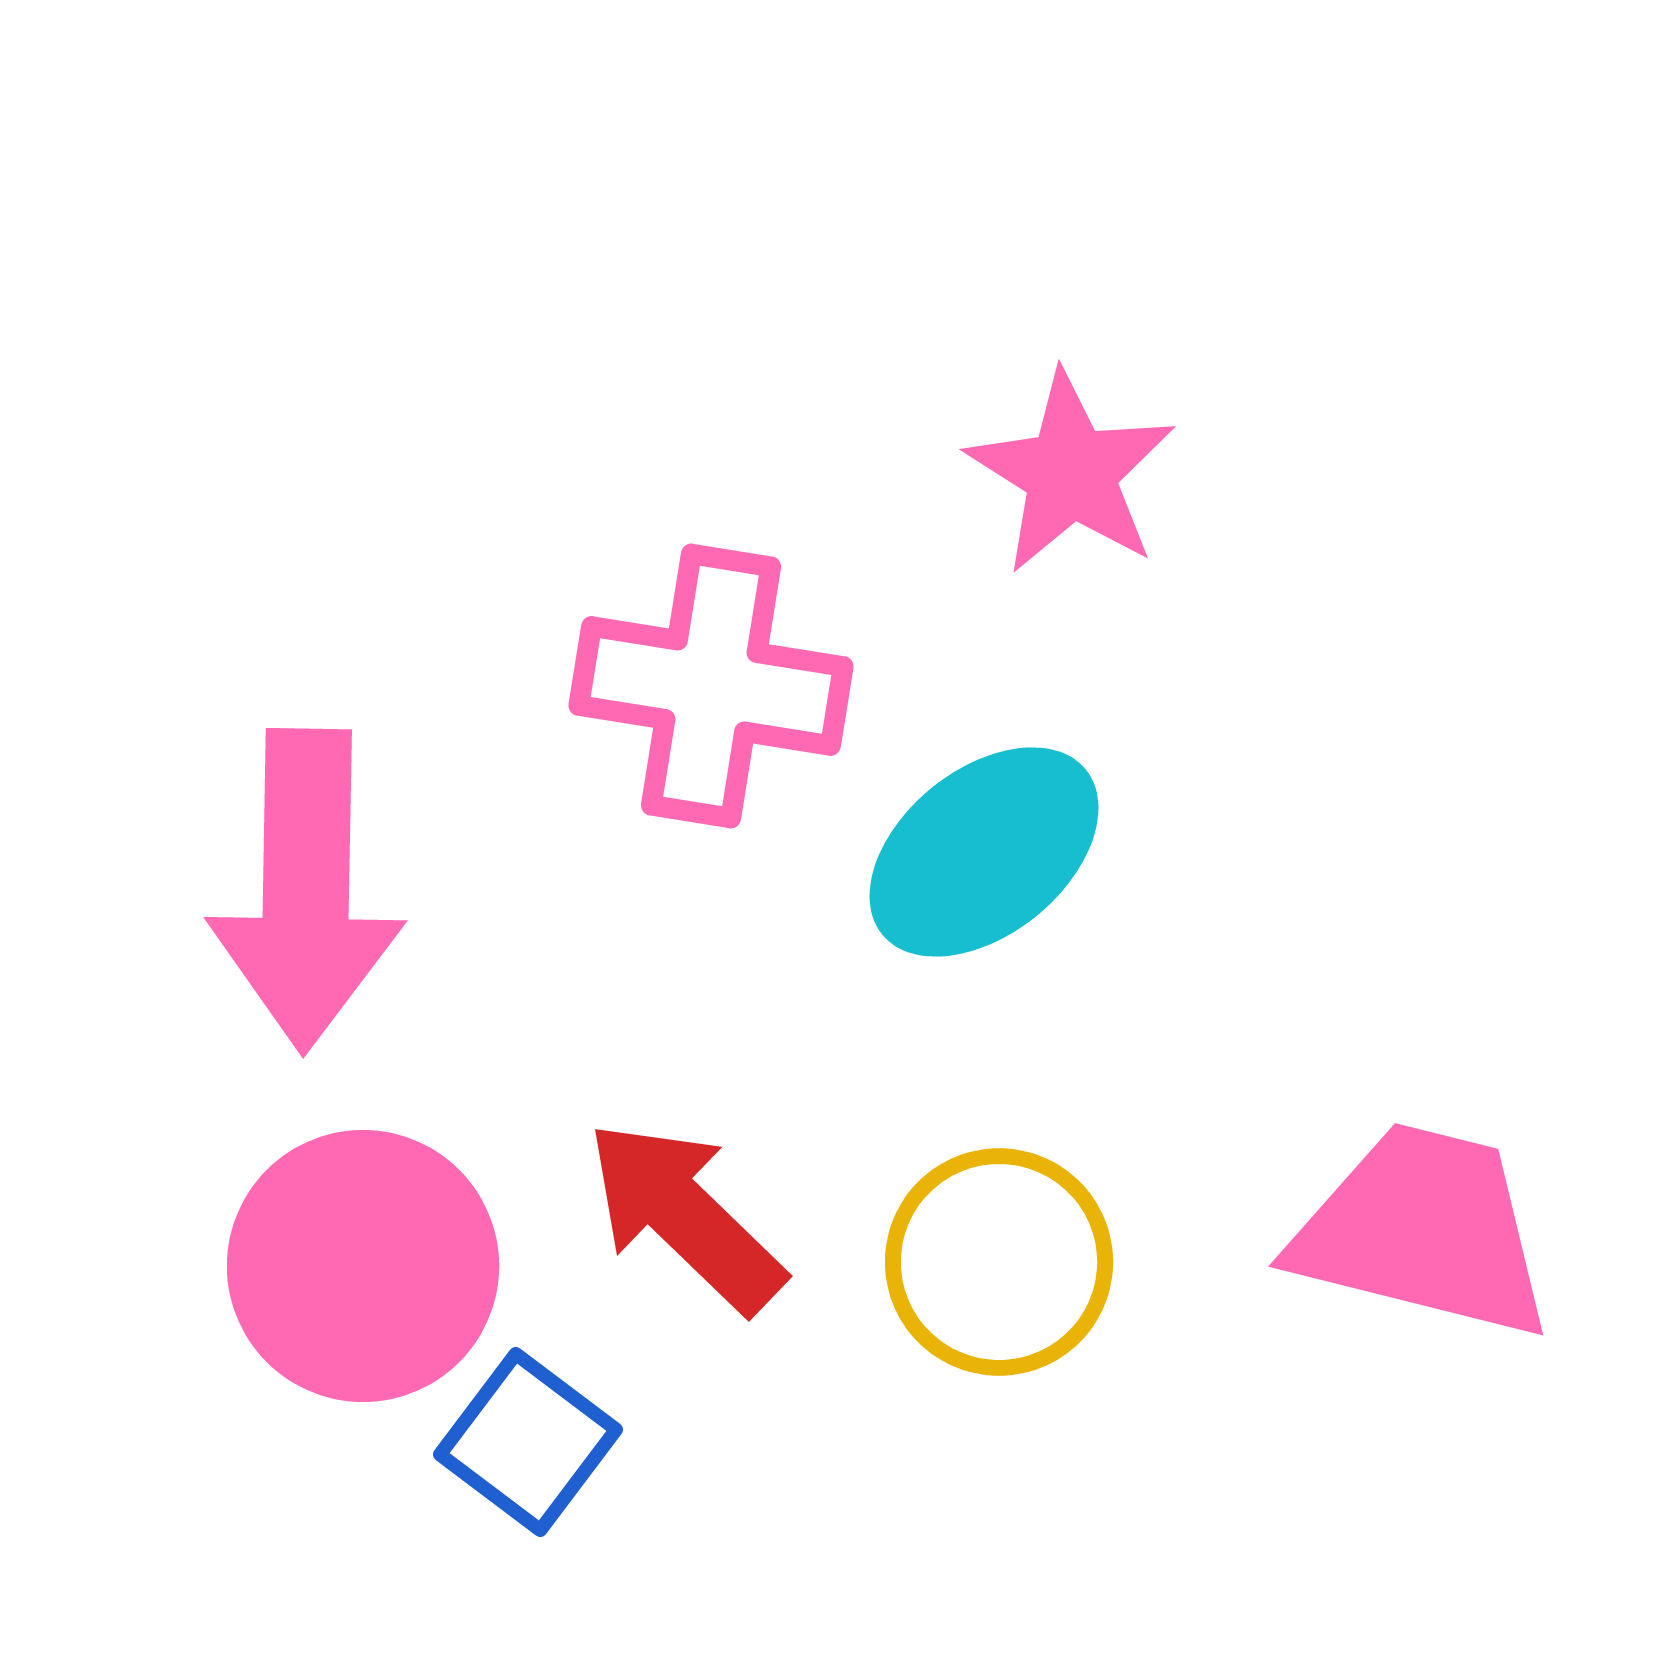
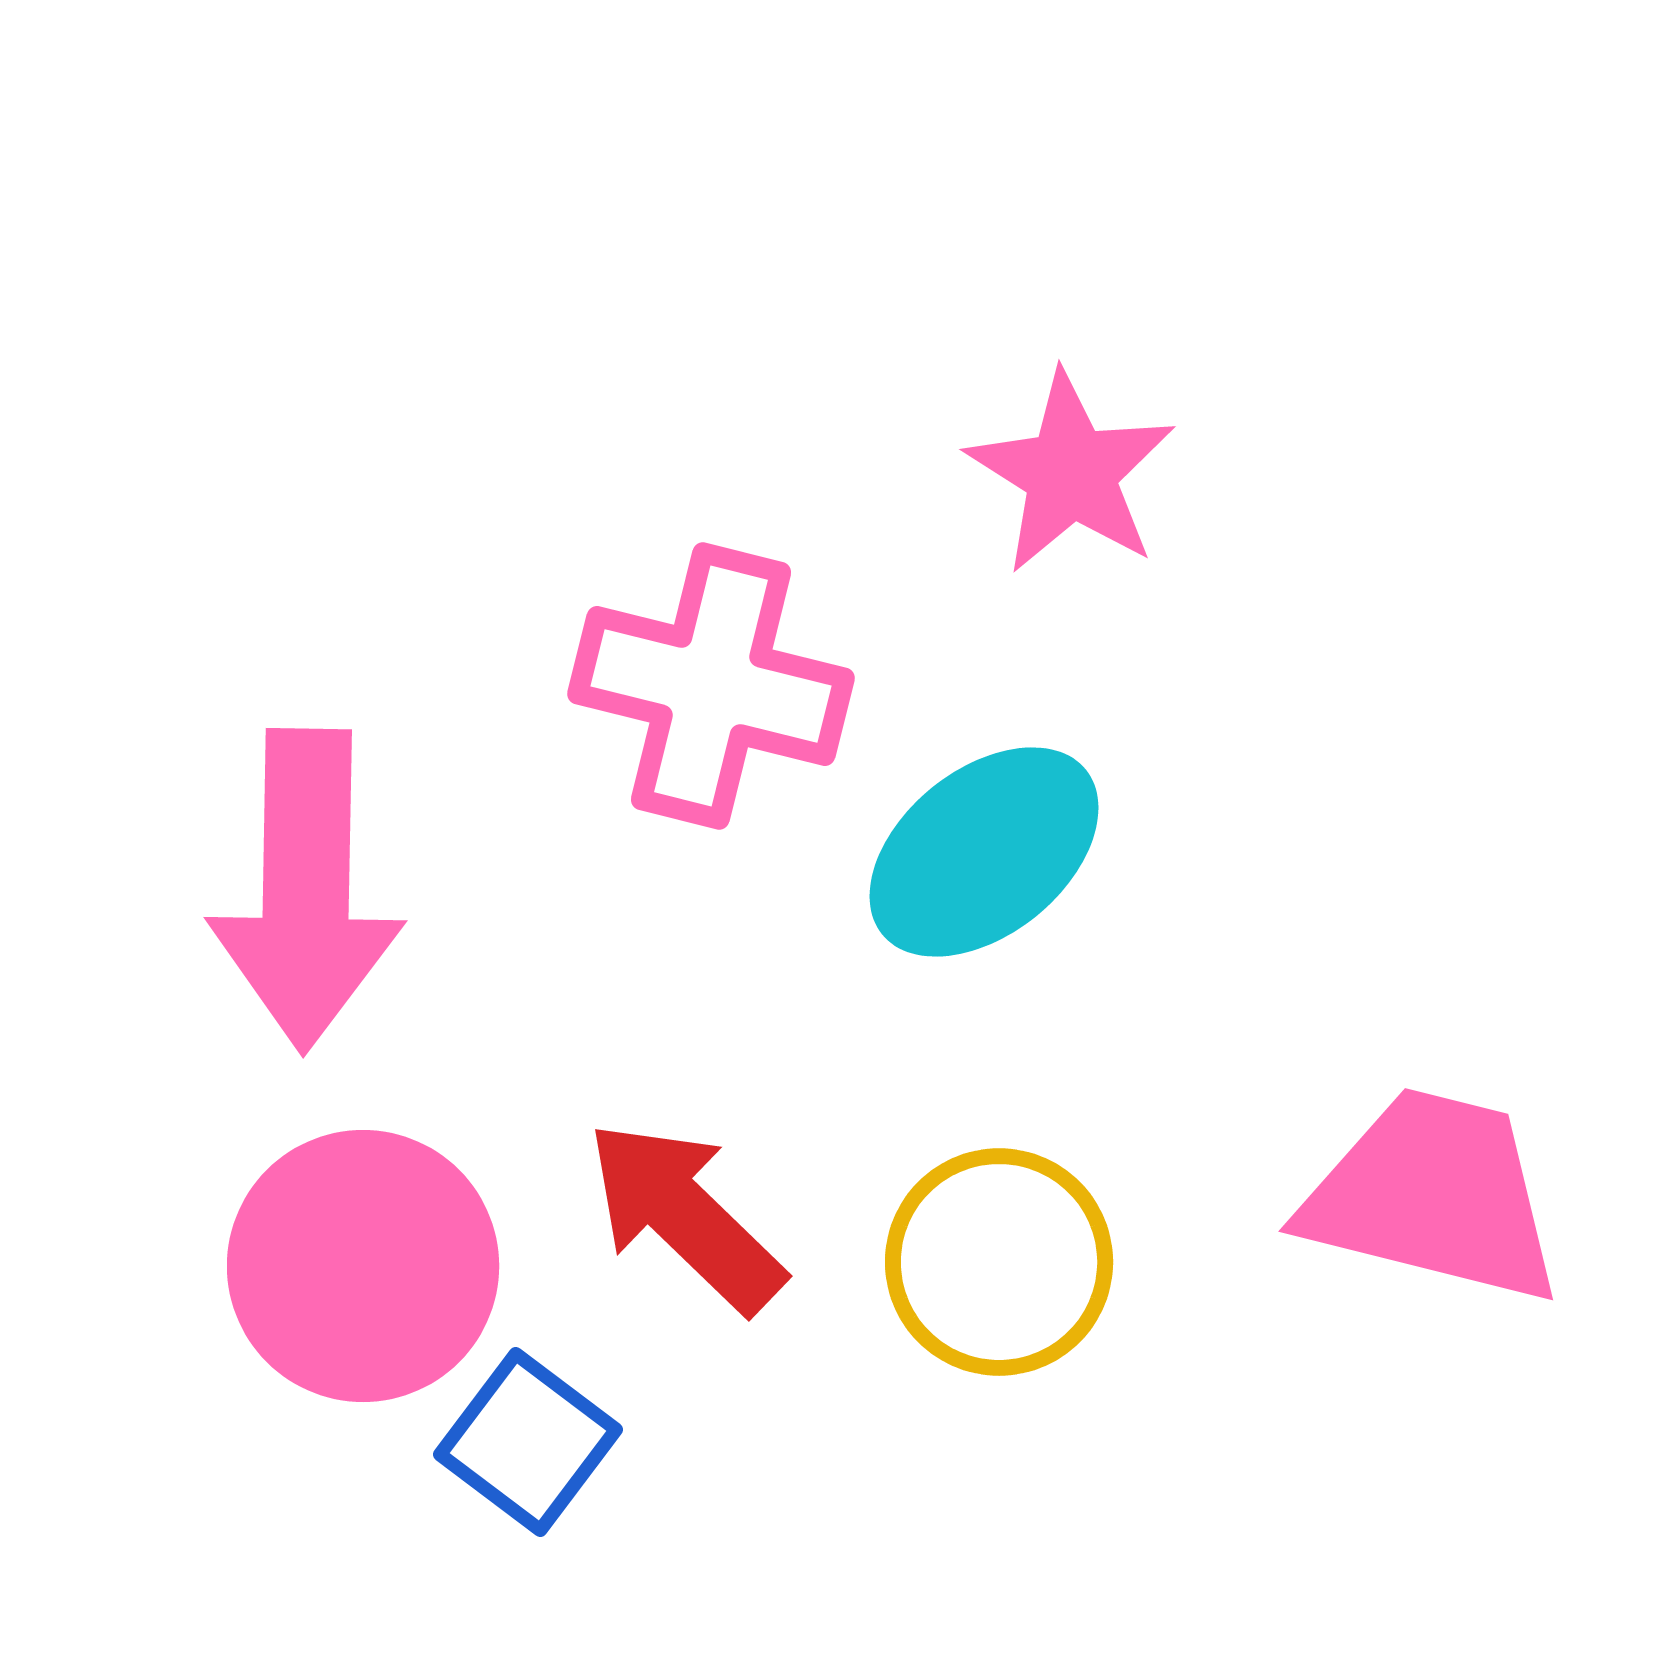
pink cross: rotated 5 degrees clockwise
pink trapezoid: moved 10 px right, 35 px up
